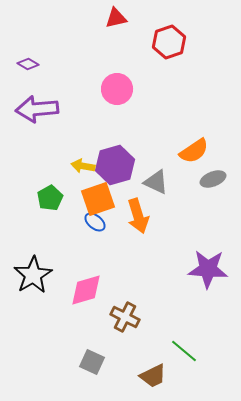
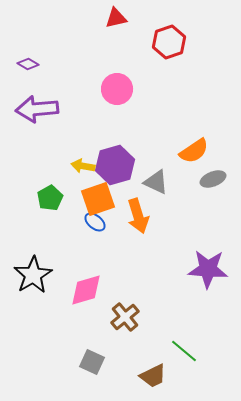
brown cross: rotated 24 degrees clockwise
